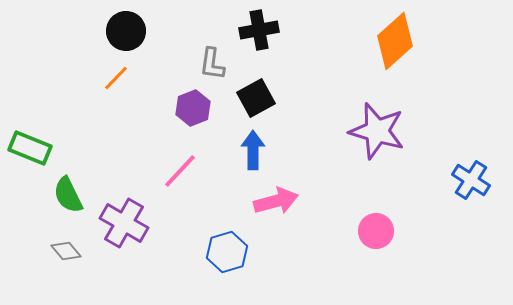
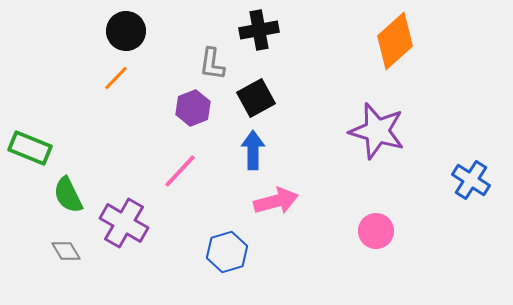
gray diamond: rotated 8 degrees clockwise
